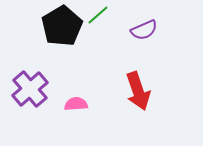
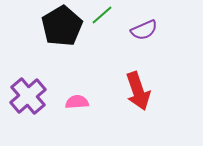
green line: moved 4 px right
purple cross: moved 2 px left, 7 px down
pink semicircle: moved 1 px right, 2 px up
